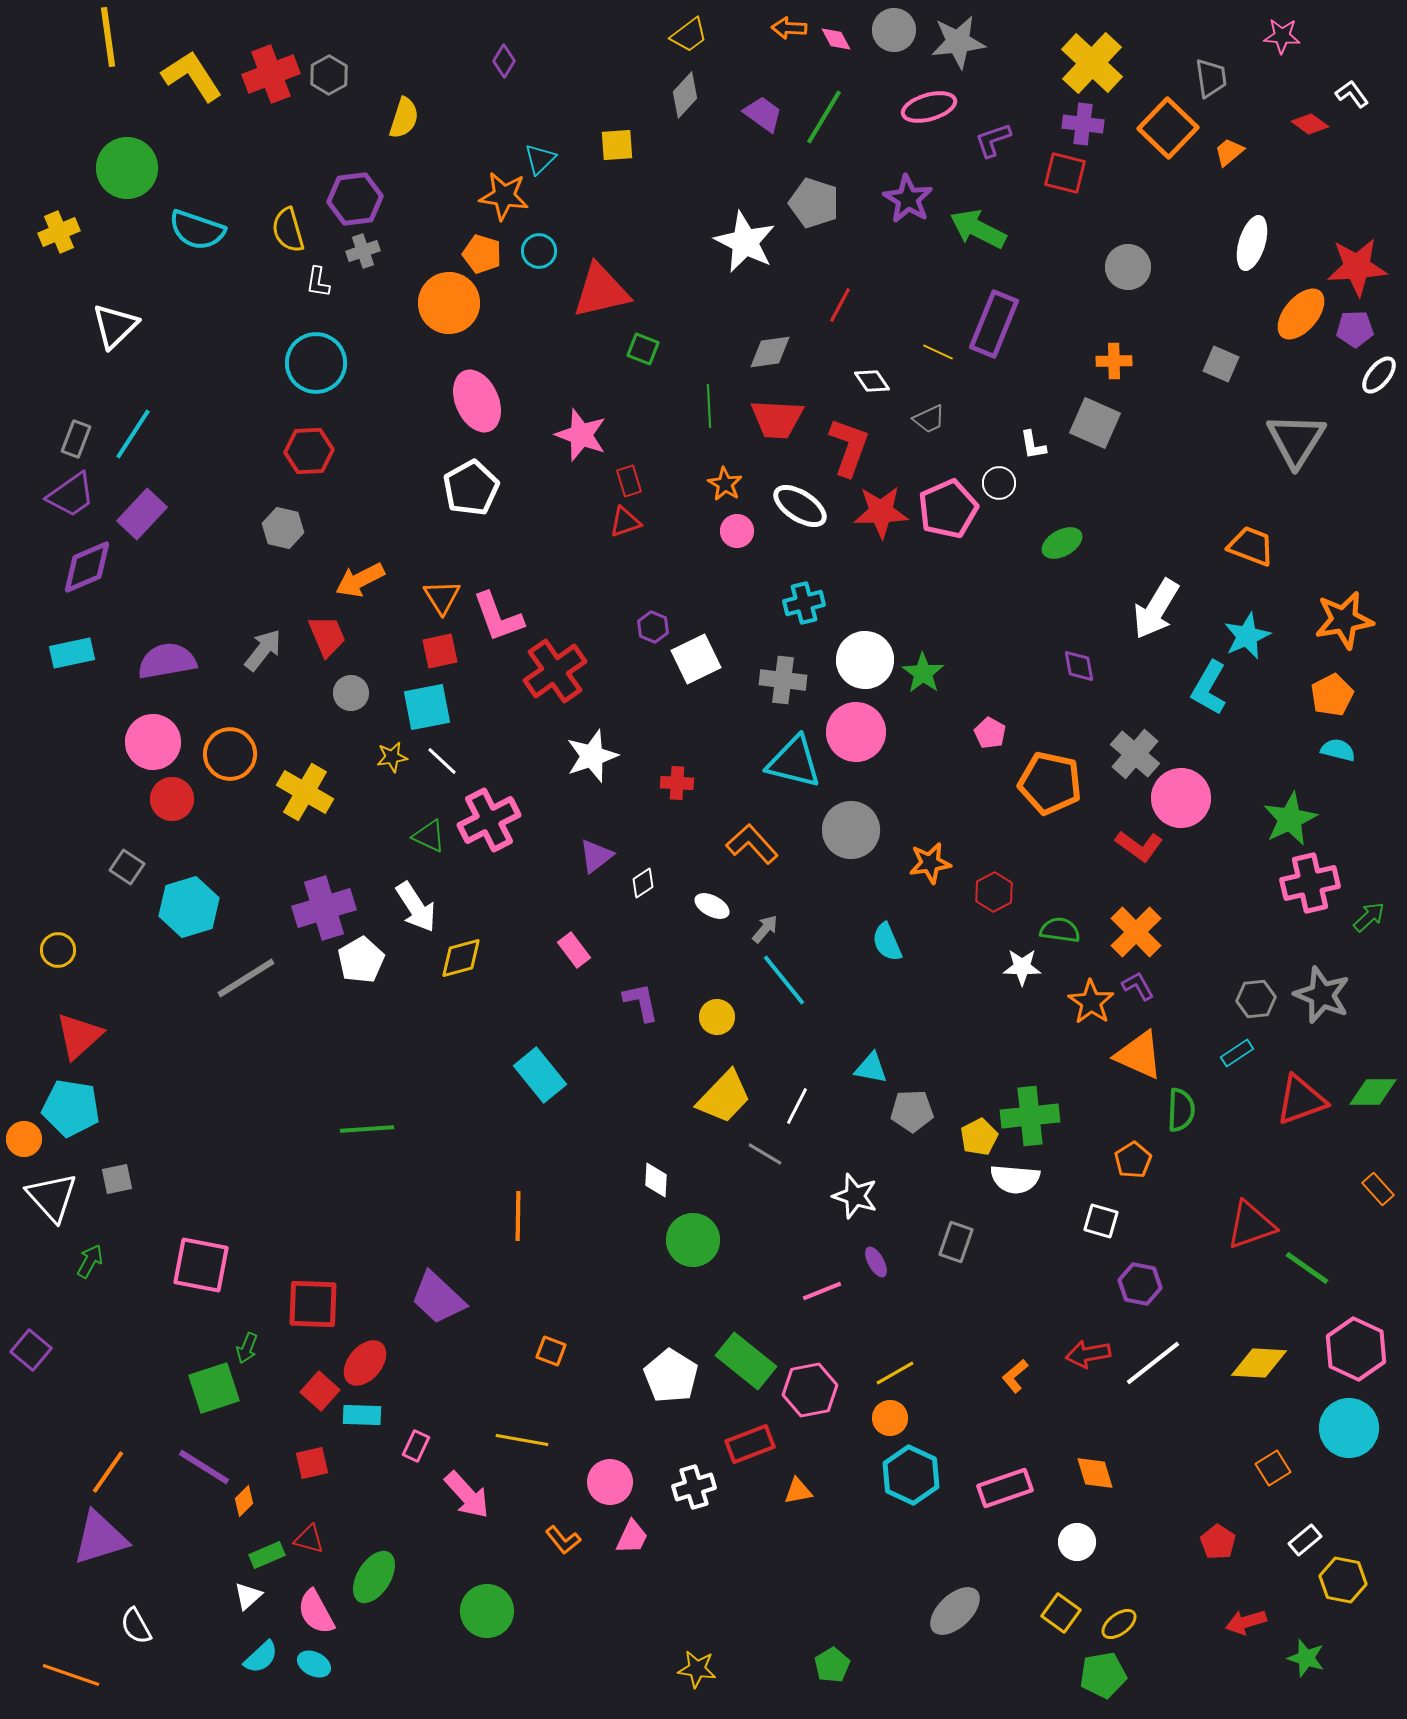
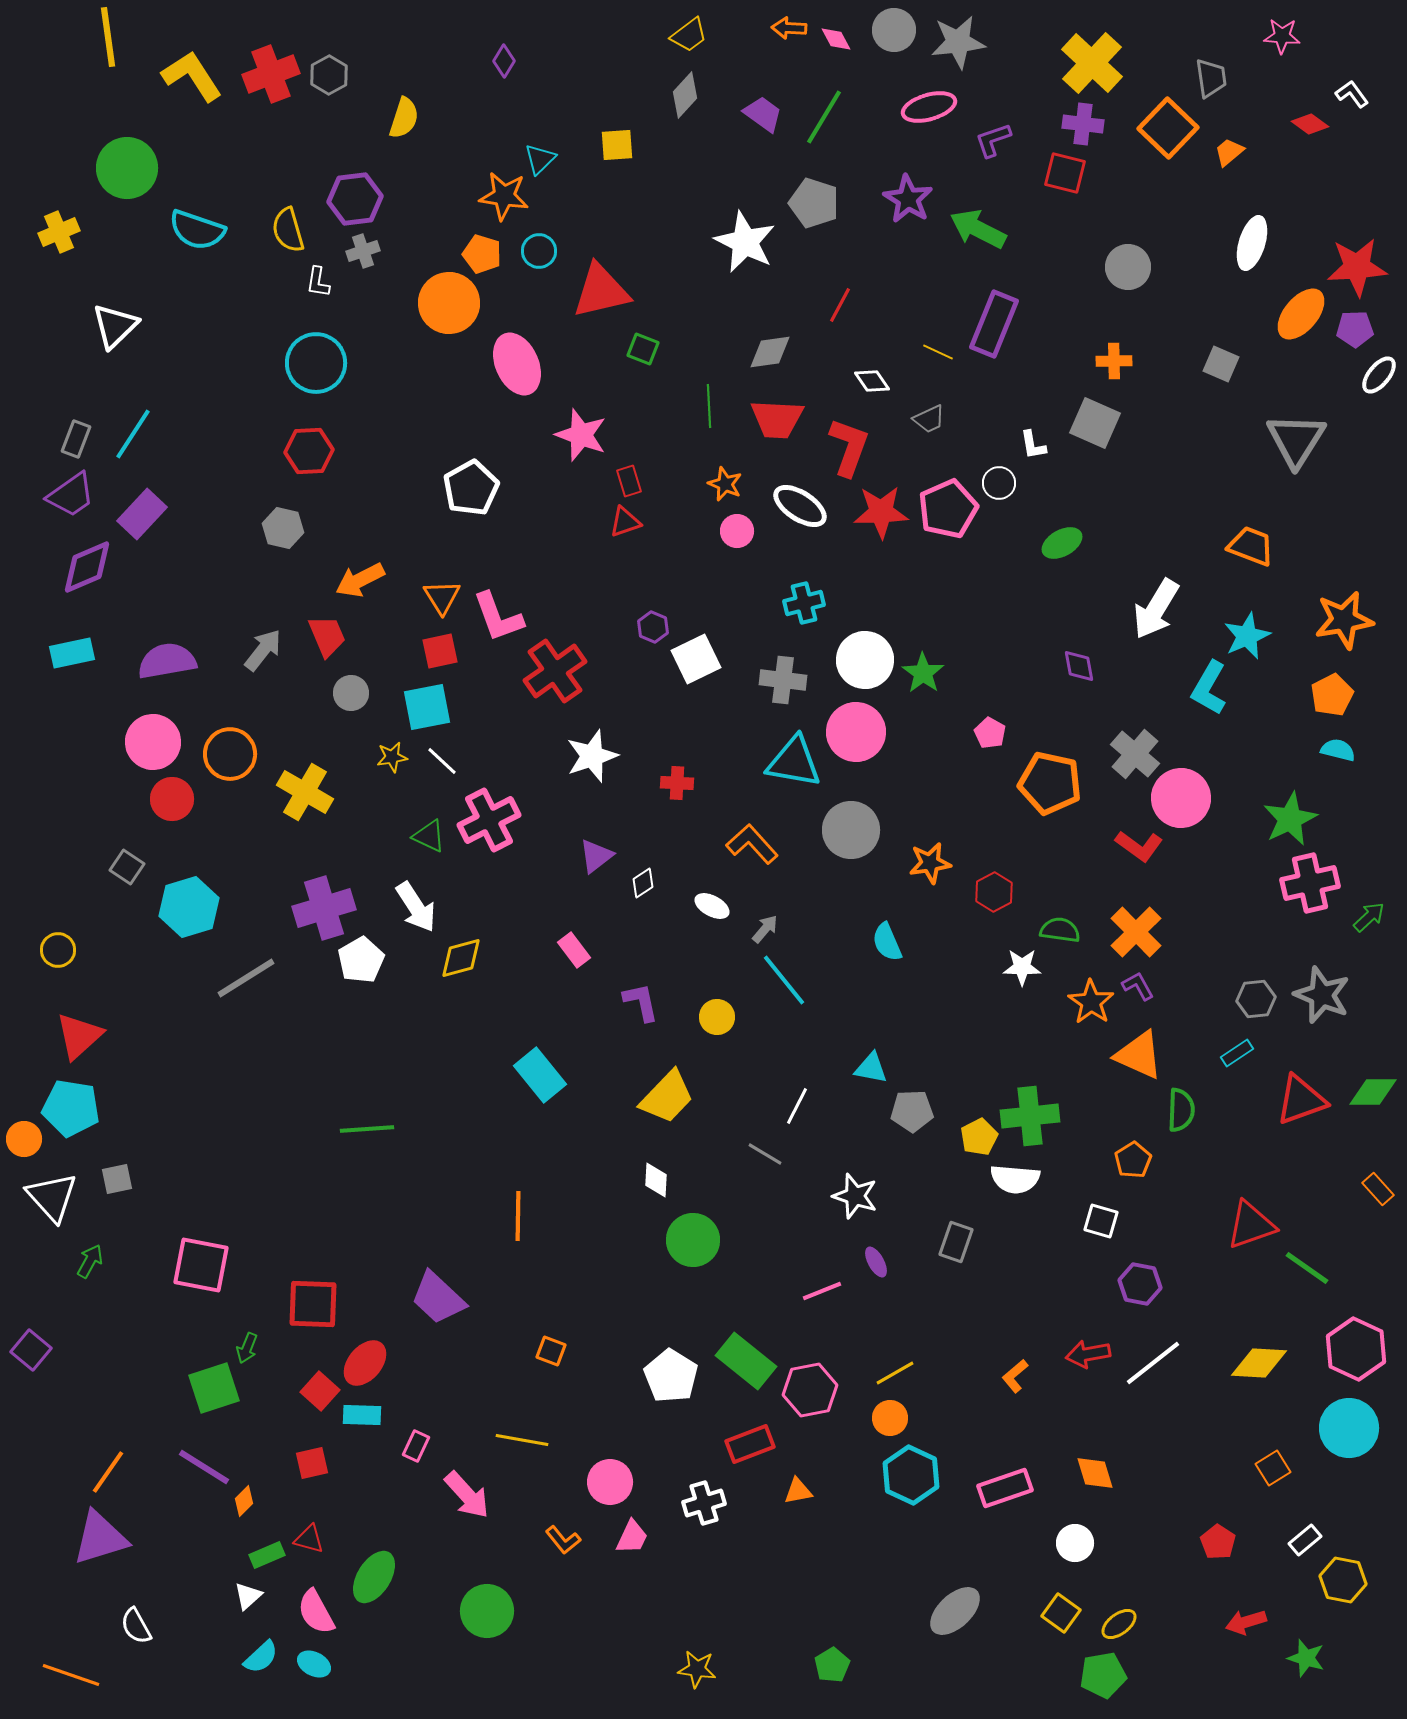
pink ellipse at (477, 401): moved 40 px right, 37 px up
orange star at (725, 484): rotated 8 degrees counterclockwise
cyan triangle at (794, 762): rotated 4 degrees counterclockwise
yellow trapezoid at (724, 1097): moved 57 px left
white cross at (694, 1487): moved 10 px right, 16 px down
white circle at (1077, 1542): moved 2 px left, 1 px down
